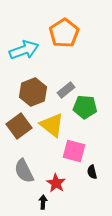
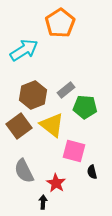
orange pentagon: moved 4 px left, 10 px up
cyan arrow: rotated 12 degrees counterclockwise
brown hexagon: moved 3 px down
